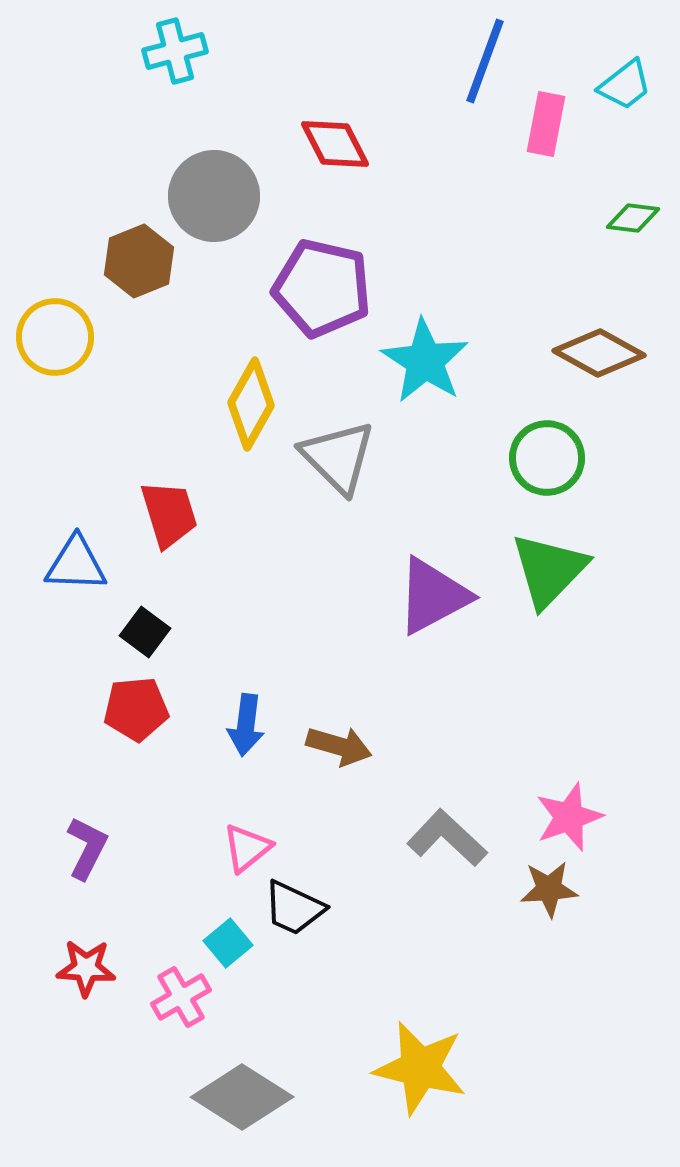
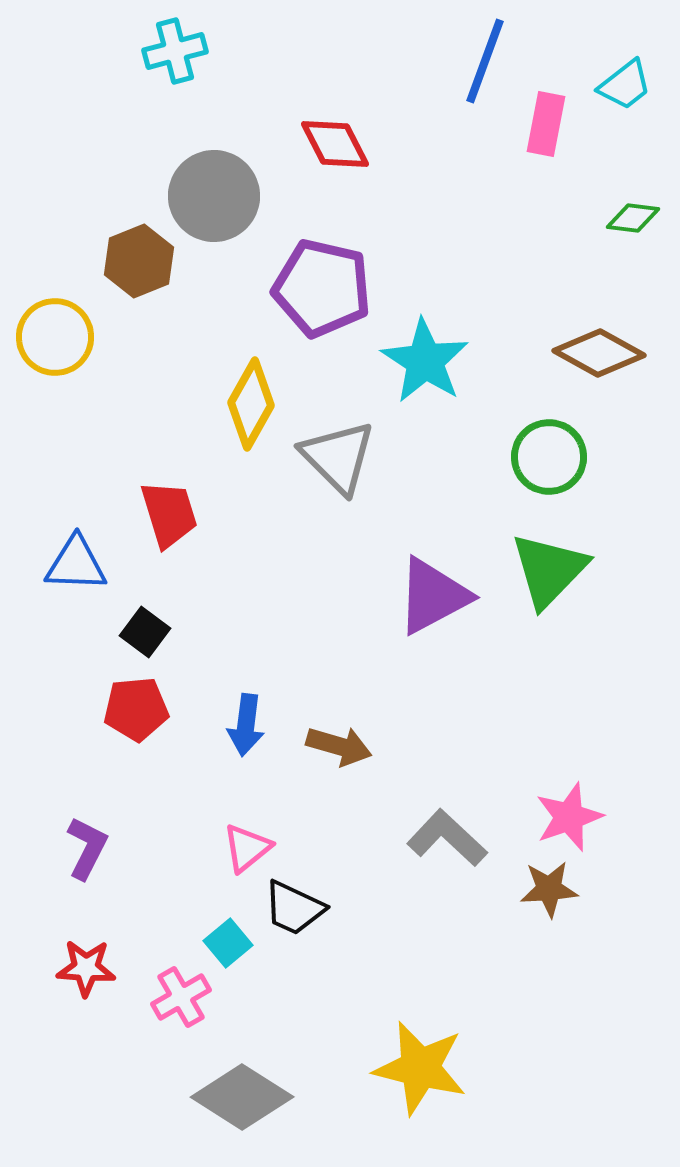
green circle: moved 2 px right, 1 px up
